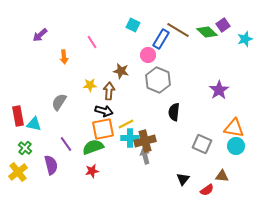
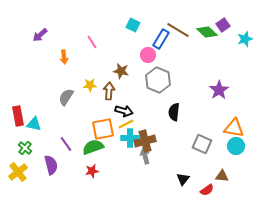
gray semicircle: moved 7 px right, 5 px up
black arrow: moved 20 px right
